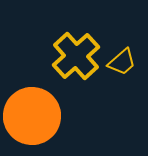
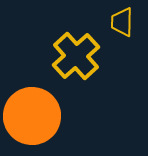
yellow trapezoid: moved 40 px up; rotated 132 degrees clockwise
